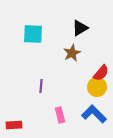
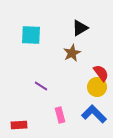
cyan square: moved 2 px left, 1 px down
red semicircle: rotated 78 degrees counterclockwise
purple line: rotated 64 degrees counterclockwise
red rectangle: moved 5 px right
